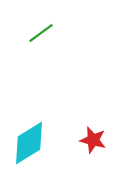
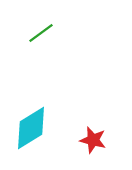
cyan diamond: moved 2 px right, 15 px up
